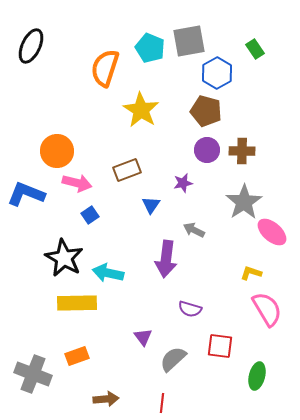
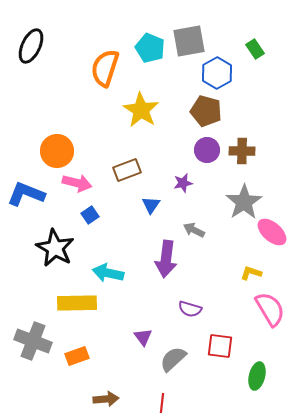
black star: moved 9 px left, 10 px up
pink semicircle: moved 3 px right
gray cross: moved 33 px up
